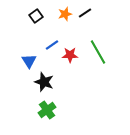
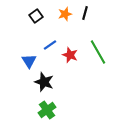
black line: rotated 40 degrees counterclockwise
blue line: moved 2 px left
red star: rotated 21 degrees clockwise
